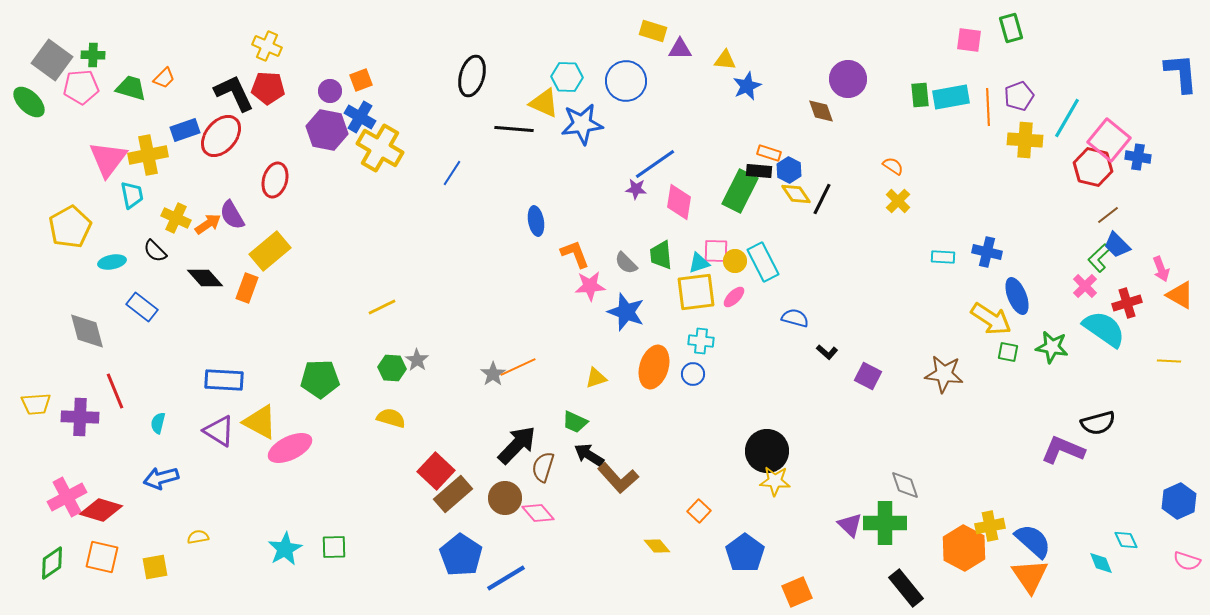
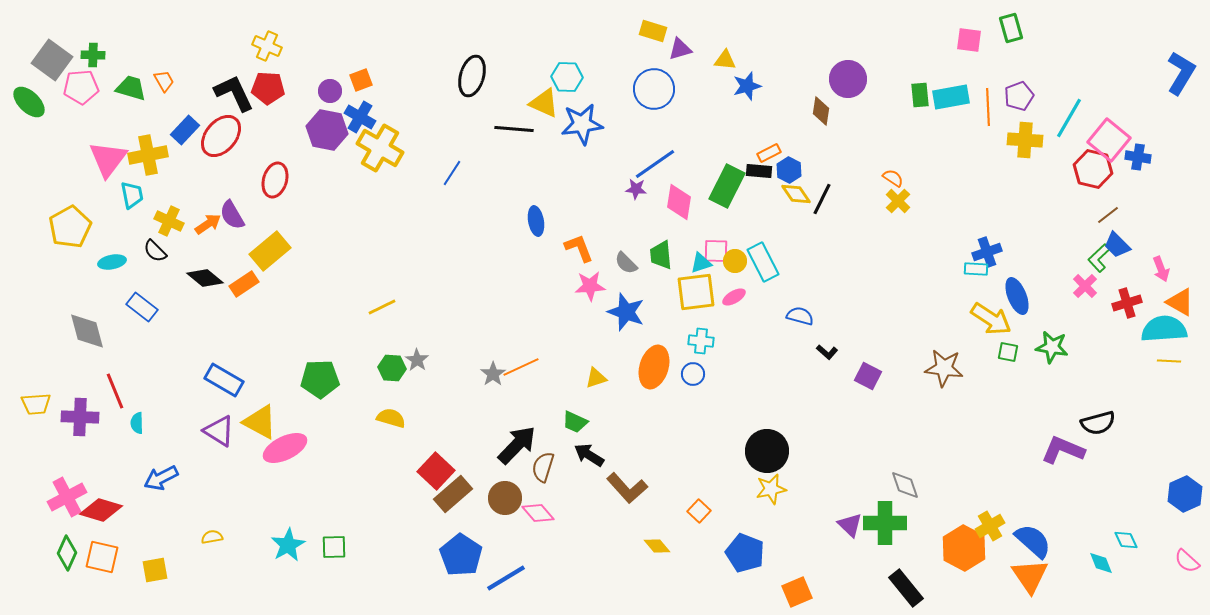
purple triangle at (680, 49): rotated 15 degrees counterclockwise
blue L-shape at (1181, 73): rotated 36 degrees clockwise
orange trapezoid at (164, 78): moved 3 px down; rotated 75 degrees counterclockwise
blue circle at (626, 81): moved 28 px right, 8 px down
blue star at (747, 86): rotated 8 degrees clockwise
brown diamond at (821, 111): rotated 28 degrees clockwise
cyan line at (1067, 118): moved 2 px right
blue rectangle at (185, 130): rotated 28 degrees counterclockwise
orange rectangle at (769, 153): rotated 45 degrees counterclockwise
orange semicircle at (893, 166): moved 12 px down
red hexagon at (1093, 167): moved 2 px down
green rectangle at (740, 191): moved 13 px left, 5 px up
yellow cross at (176, 218): moved 7 px left, 3 px down
blue cross at (987, 252): rotated 32 degrees counterclockwise
orange L-shape at (575, 254): moved 4 px right, 6 px up
cyan rectangle at (943, 257): moved 33 px right, 12 px down
cyan triangle at (699, 263): moved 2 px right
black diamond at (205, 278): rotated 9 degrees counterclockwise
orange rectangle at (247, 288): moved 3 px left, 4 px up; rotated 36 degrees clockwise
orange triangle at (1180, 295): moved 7 px down
pink ellipse at (734, 297): rotated 15 degrees clockwise
blue semicircle at (795, 318): moved 5 px right, 2 px up
cyan semicircle at (1104, 329): moved 60 px right; rotated 39 degrees counterclockwise
orange line at (518, 367): moved 3 px right
brown star at (944, 374): moved 6 px up
blue rectangle at (224, 380): rotated 27 degrees clockwise
cyan semicircle at (158, 423): moved 21 px left; rotated 15 degrees counterclockwise
pink ellipse at (290, 448): moved 5 px left
blue arrow at (161, 478): rotated 12 degrees counterclockwise
brown L-shape at (618, 478): moved 9 px right, 10 px down
yellow star at (775, 481): moved 4 px left, 8 px down; rotated 16 degrees counterclockwise
blue hexagon at (1179, 501): moved 6 px right, 7 px up
yellow cross at (990, 526): rotated 20 degrees counterclockwise
yellow semicircle at (198, 537): moved 14 px right
cyan star at (285, 549): moved 3 px right, 4 px up
blue pentagon at (745, 553): rotated 15 degrees counterclockwise
pink semicircle at (1187, 561): rotated 24 degrees clockwise
green diamond at (52, 563): moved 15 px right, 10 px up; rotated 32 degrees counterclockwise
yellow square at (155, 567): moved 3 px down
